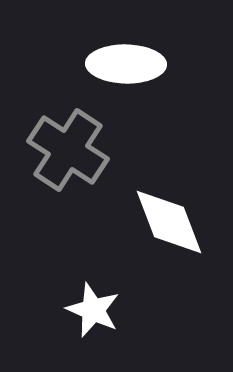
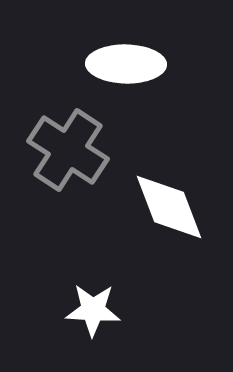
white diamond: moved 15 px up
white star: rotated 20 degrees counterclockwise
